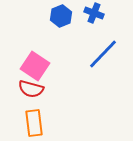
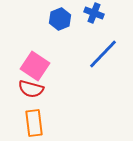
blue hexagon: moved 1 px left, 3 px down
